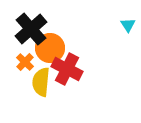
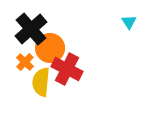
cyan triangle: moved 1 px right, 3 px up
